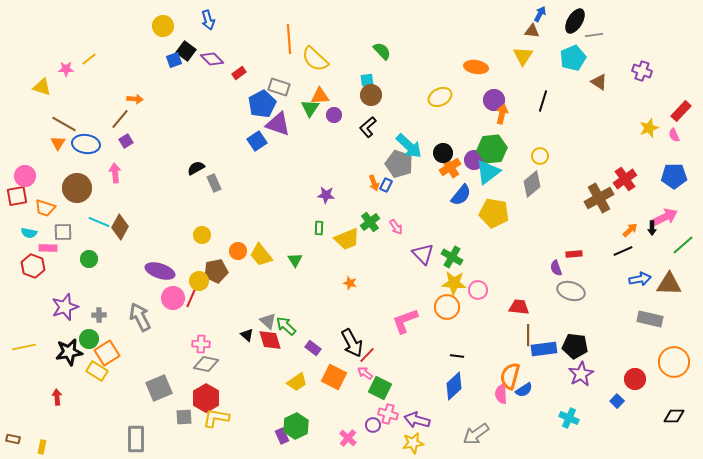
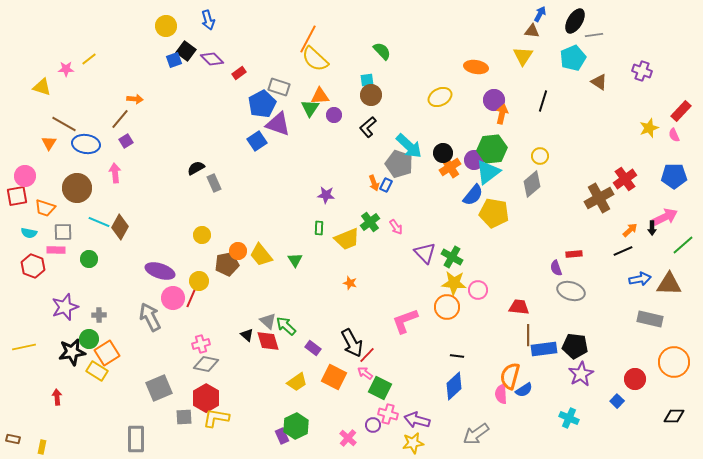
yellow circle at (163, 26): moved 3 px right
orange line at (289, 39): moved 19 px right; rotated 32 degrees clockwise
orange triangle at (58, 143): moved 9 px left
blue semicircle at (461, 195): moved 12 px right
pink rectangle at (48, 248): moved 8 px right, 2 px down
purple triangle at (423, 254): moved 2 px right, 1 px up
brown pentagon at (216, 271): moved 11 px right, 7 px up
gray arrow at (140, 317): moved 10 px right
red diamond at (270, 340): moved 2 px left, 1 px down
pink cross at (201, 344): rotated 18 degrees counterclockwise
black star at (69, 352): moved 3 px right
